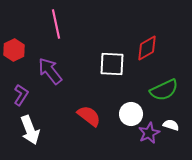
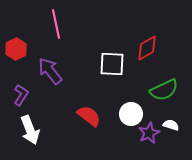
red hexagon: moved 2 px right, 1 px up
